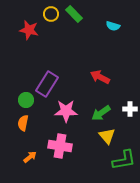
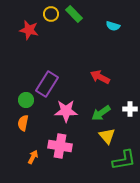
orange arrow: moved 3 px right; rotated 24 degrees counterclockwise
